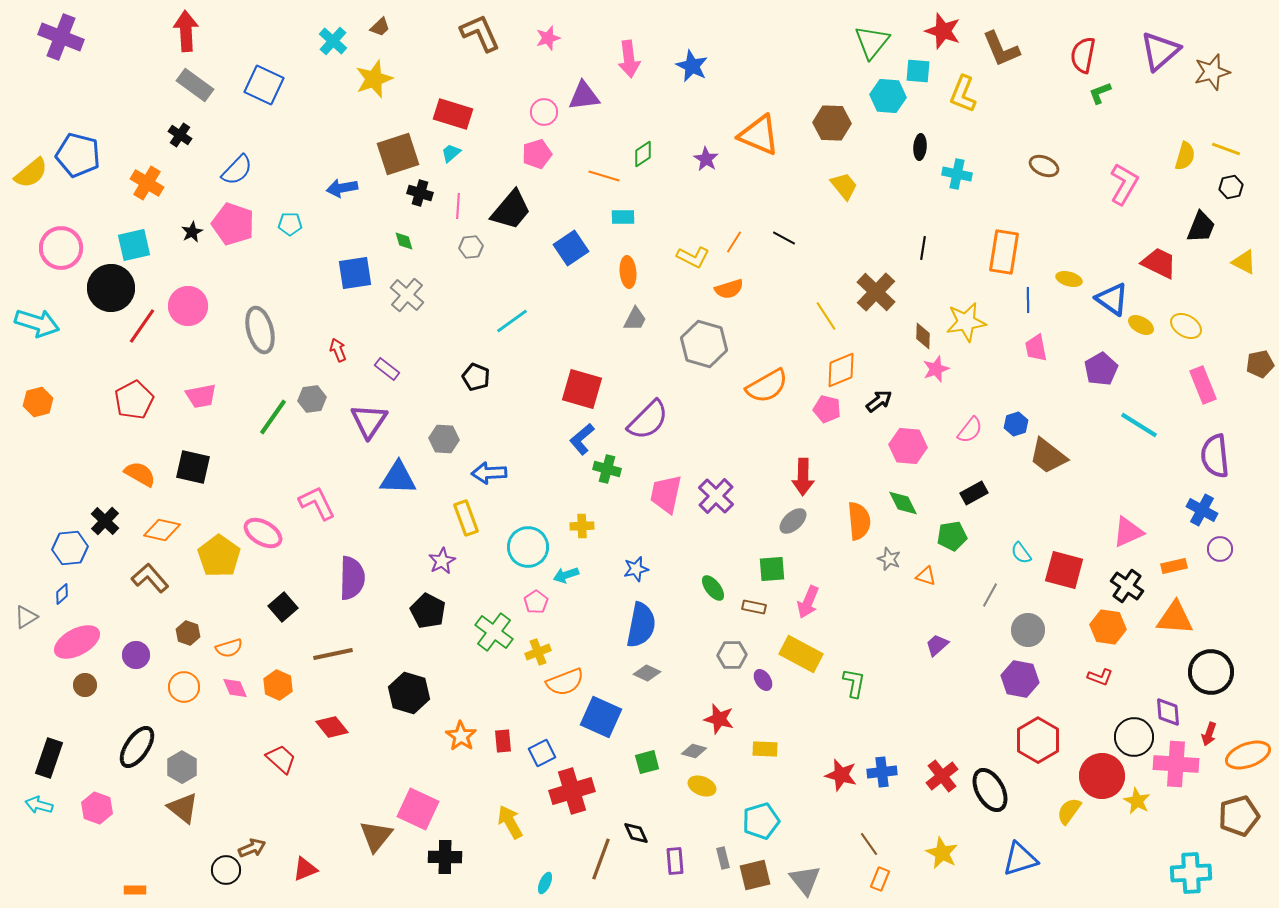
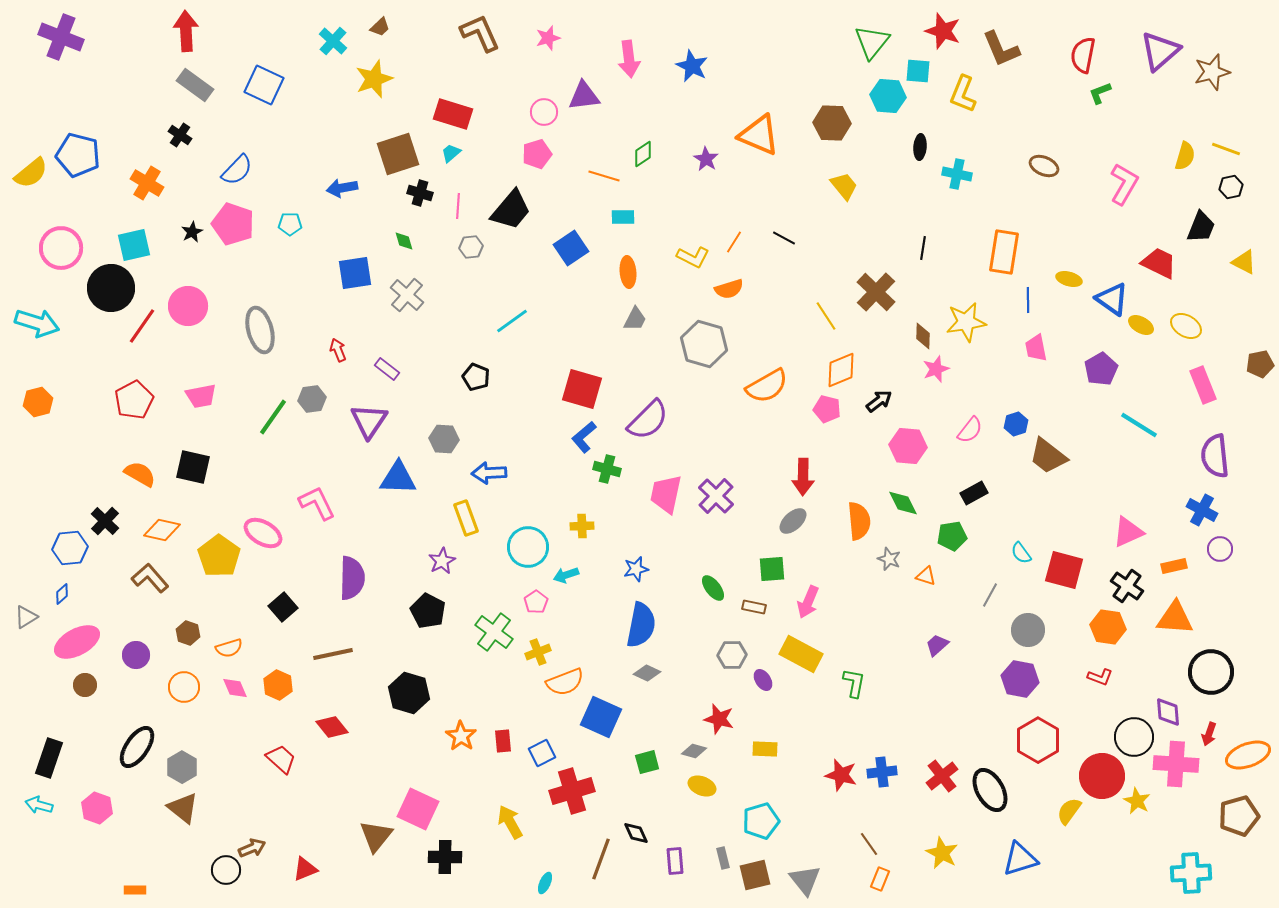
blue L-shape at (582, 439): moved 2 px right, 2 px up
